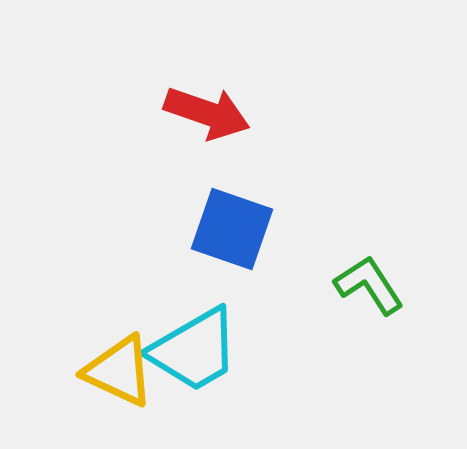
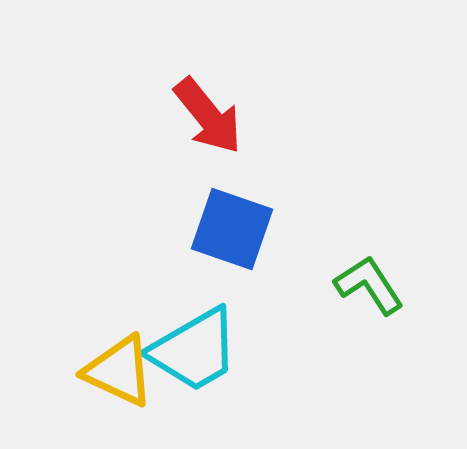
red arrow: moved 1 px right, 3 px down; rotated 32 degrees clockwise
